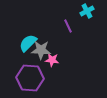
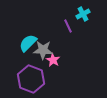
cyan cross: moved 4 px left, 3 px down
gray star: moved 2 px right
pink star: moved 1 px right; rotated 24 degrees clockwise
purple hexagon: moved 1 px right, 1 px down; rotated 16 degrees clockwise
